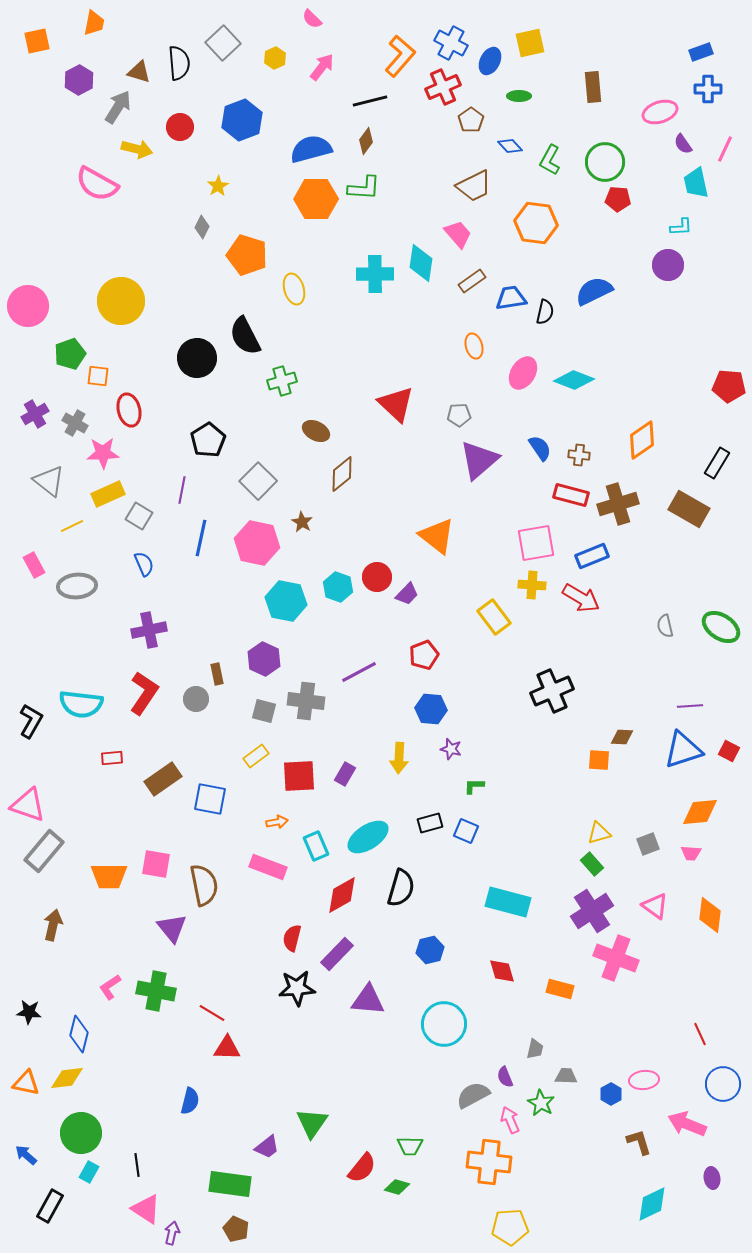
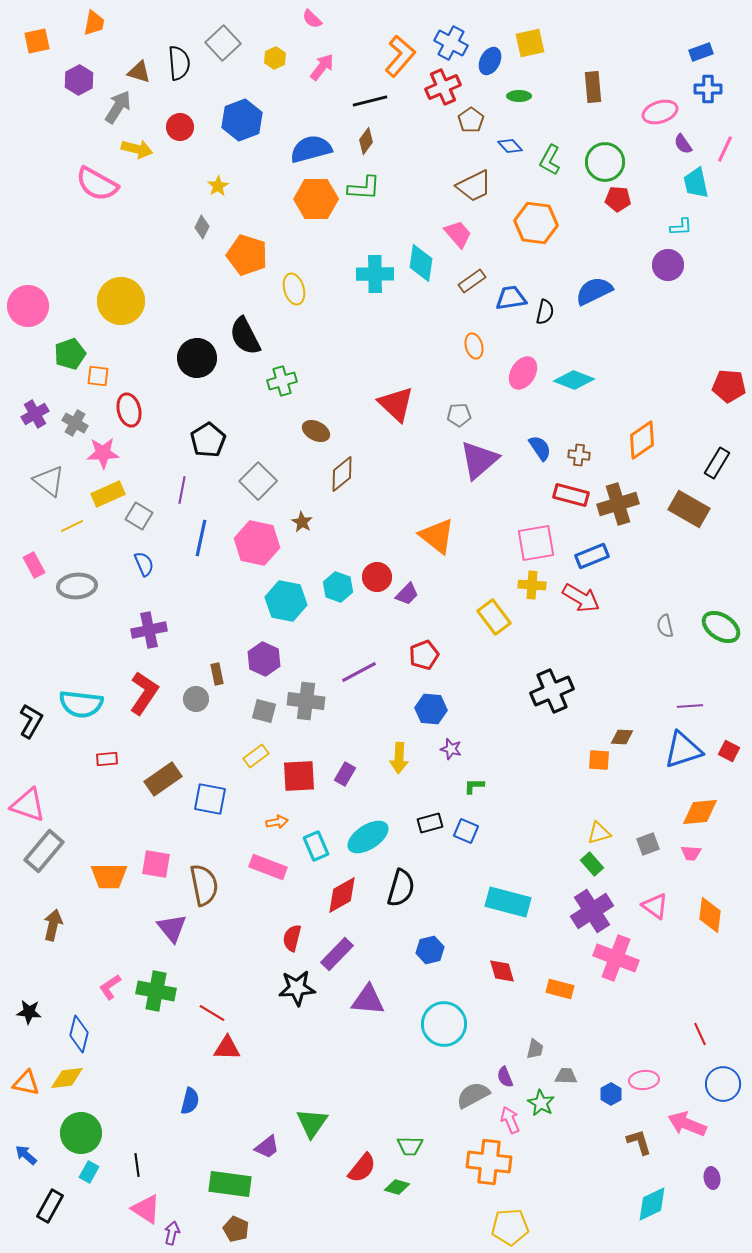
red rectangle at (112, 758): moved 5 px left, 1 px down
